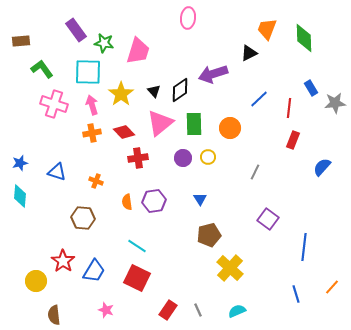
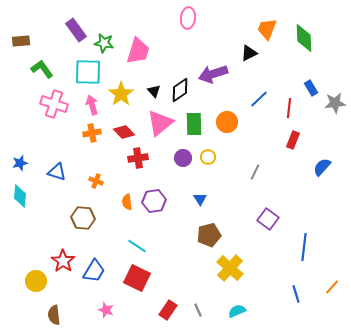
orange circle at (230, 128): moved 3 px left, 6 px up
